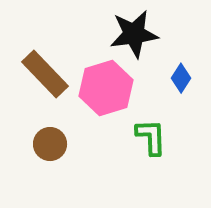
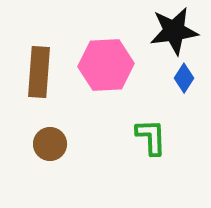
black star: moved 40 px right, 3 px up
brown rectangle: moved 6 px left, 2 px up; rotated 48 degrees clockwise
blue diamond: moved 3 px right
pink hexagon: moved 23 px up; rotated 14 degrees clockwise
